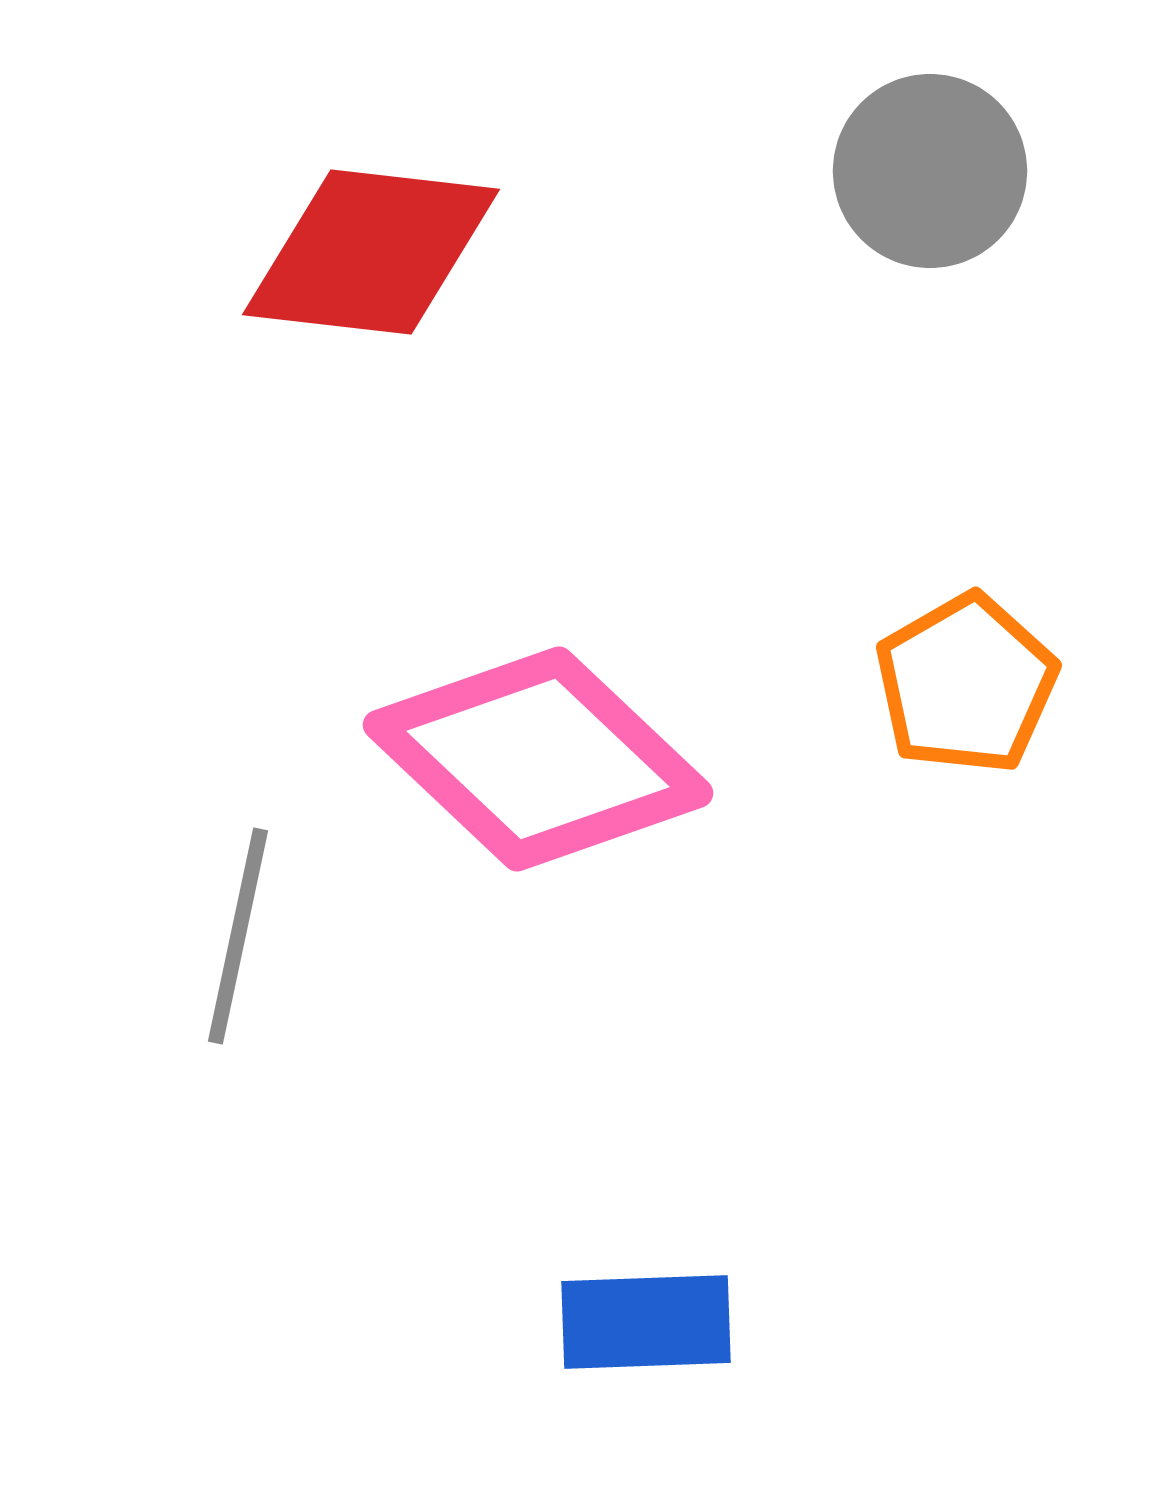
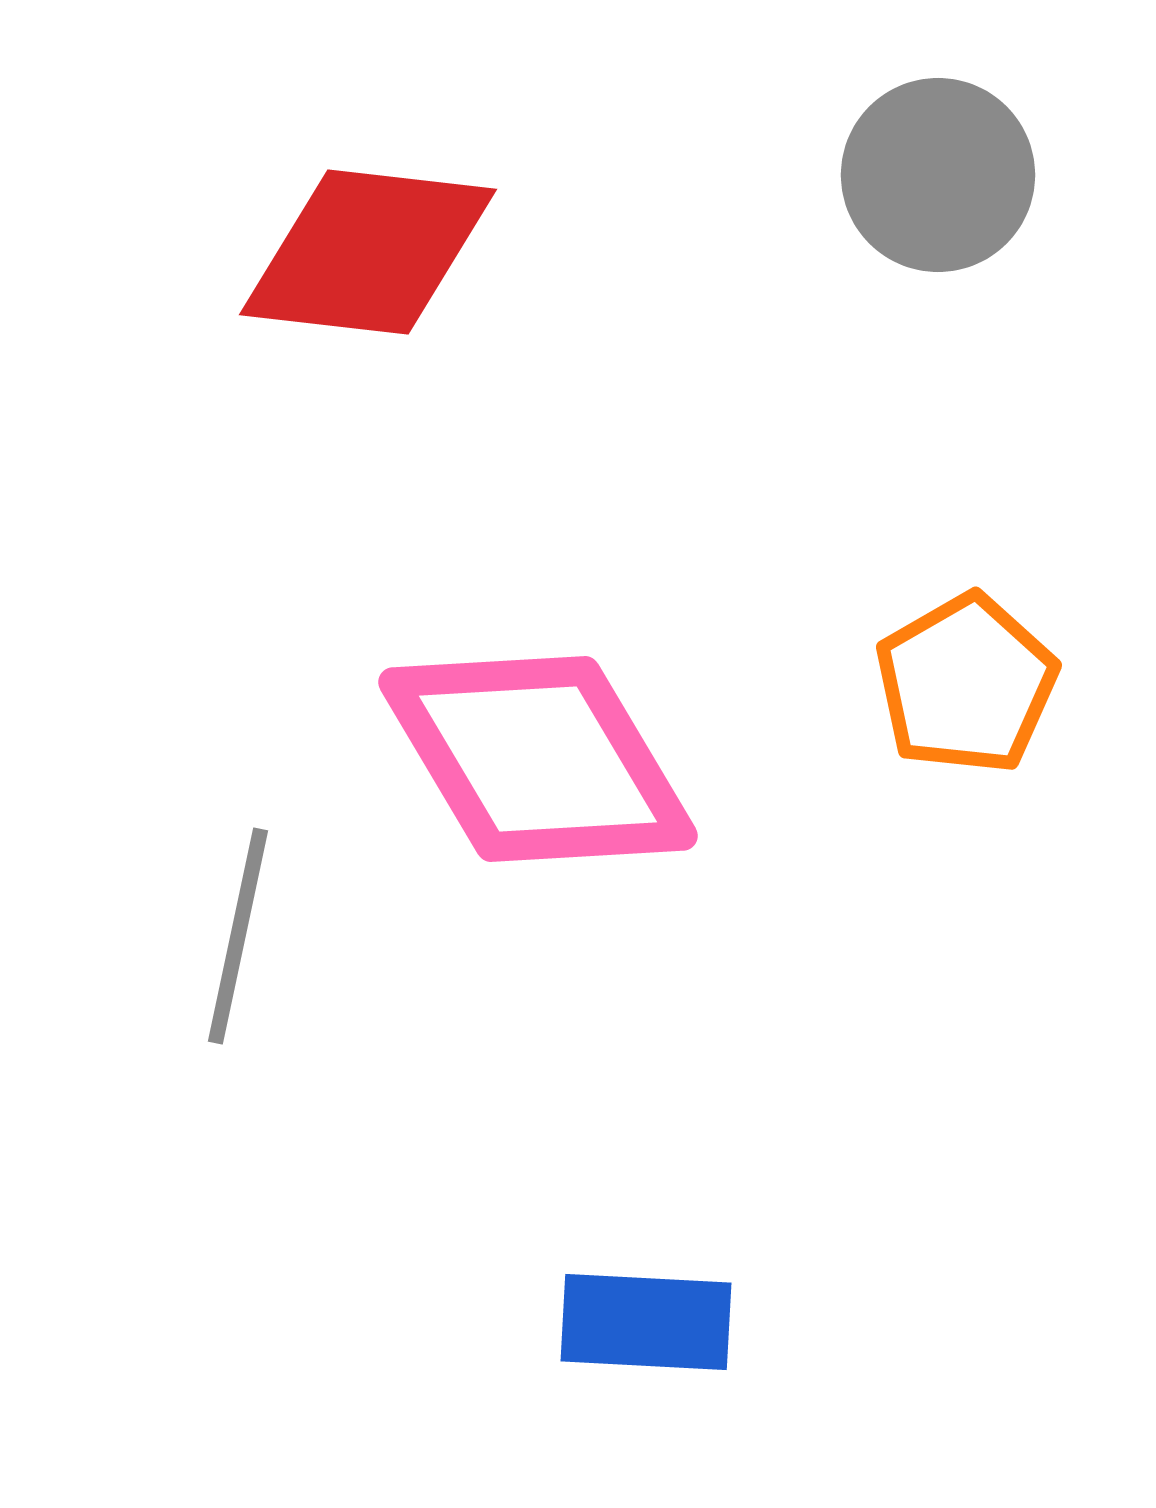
gray circle: moved 8 px right, 4 px down
red diamond: moved 3 px left
pink diamond: rotated 16 degrees clockwise
blue rectangle: rotated 5 degrees clockwise
